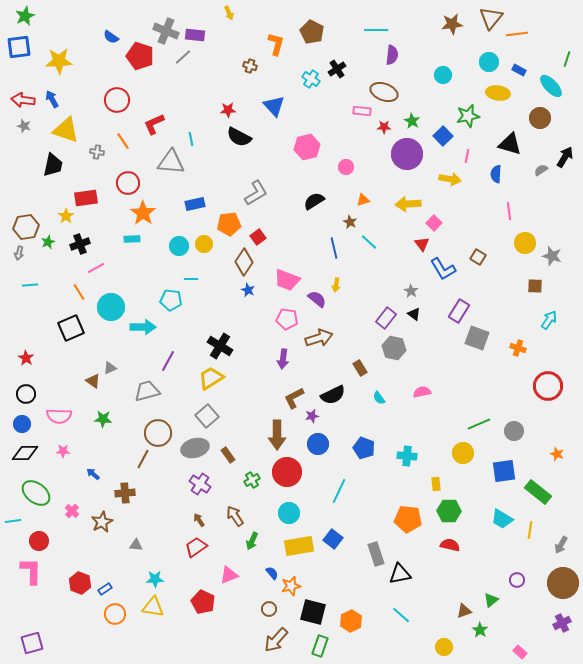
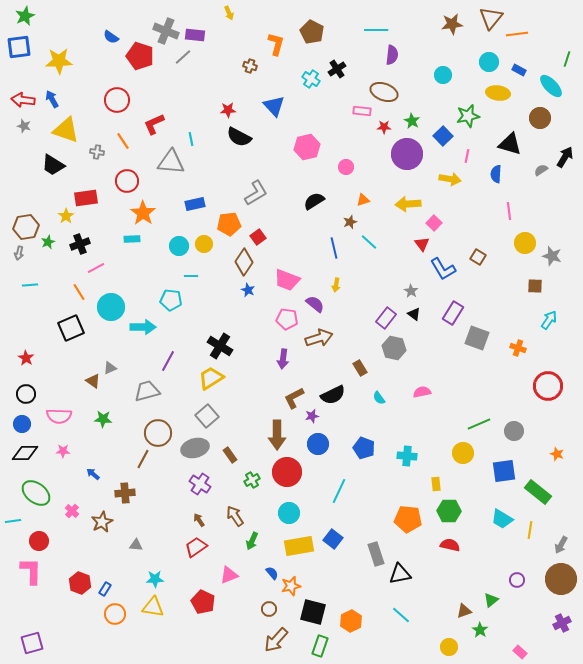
black trapezoid at (53, 165): rotated 110 degrees clockwise
red circle at (128, 183): moved 1 px left, 2 px up
brown star at (350, 222): rotated 24 degrees clockwise
cyan line at (191, 279): moved 3 px up
purple semicircle at (317, 299): moved 2 px left, 5 px down
purple rectangle at (459, 311): moved 6 px left, 2 px down
brown rectangle at (228, 455): moved 2 px right
brown circle at (563, 583): moved 2 px left, 4 px up
blue rectangle at (105, 589): rotated 24 degrees counterclockwise
yellow circle at (444, 647): moved 5 px right
